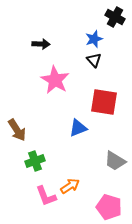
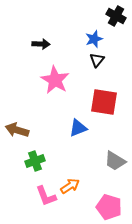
black cross: moved 1 px right, 1 px up
black triangle: moved 3 px right; rotated 21 degrees clockwise
brown arrow: rotated 140 degrees clockwise
